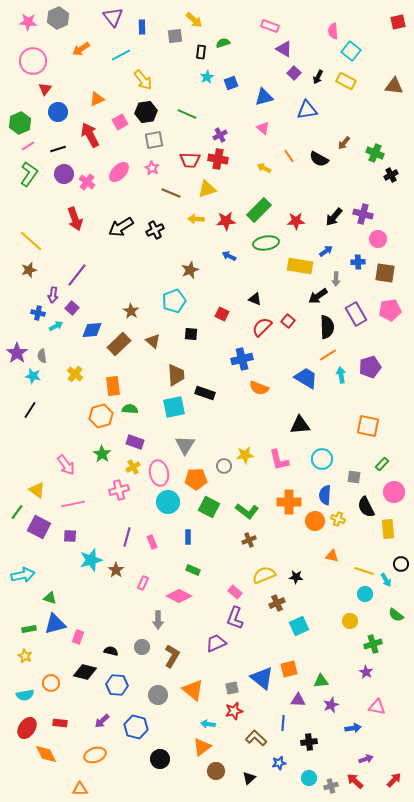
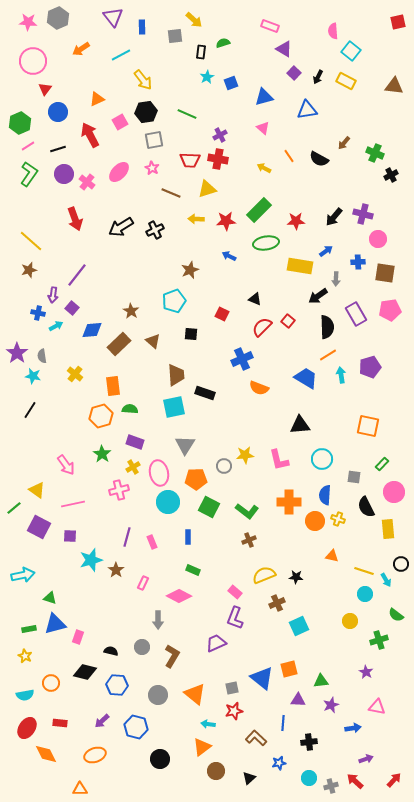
blue cross at (242, 359): rotated 10 degrees counterclockwise
green line at (17, 512): moved 3 px left, 4 px up; rotated 14 degrees clockwise
green cross at (373, 644): moved 6 px right, 4 px up
orange triangle at (193, 690): moved 2 px right, 4 px down
